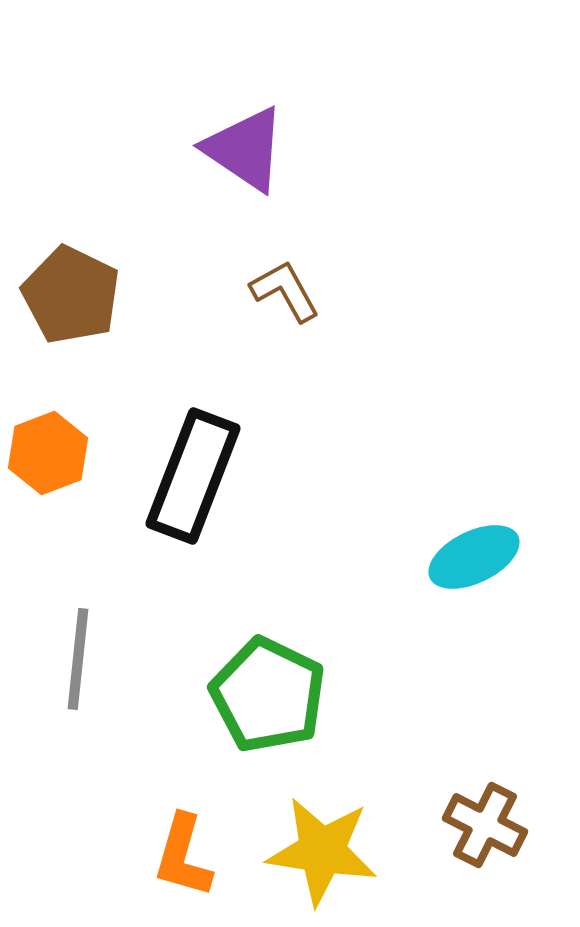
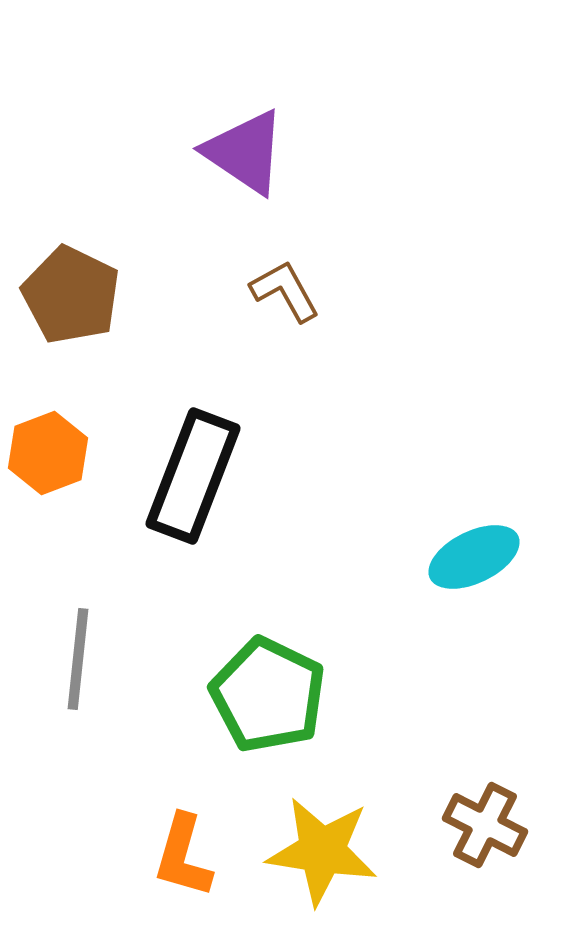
purple triangle: moved 3 px down
